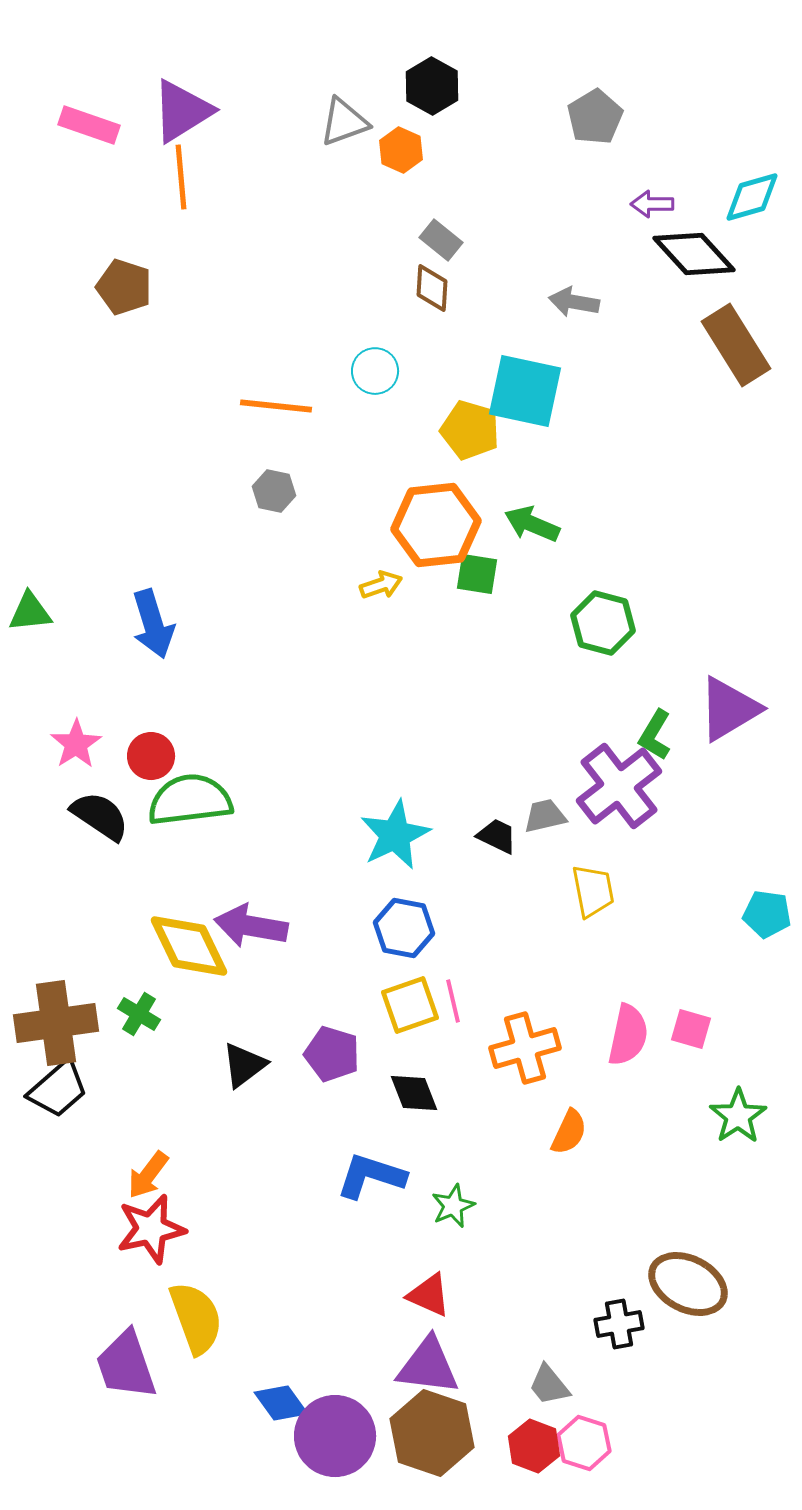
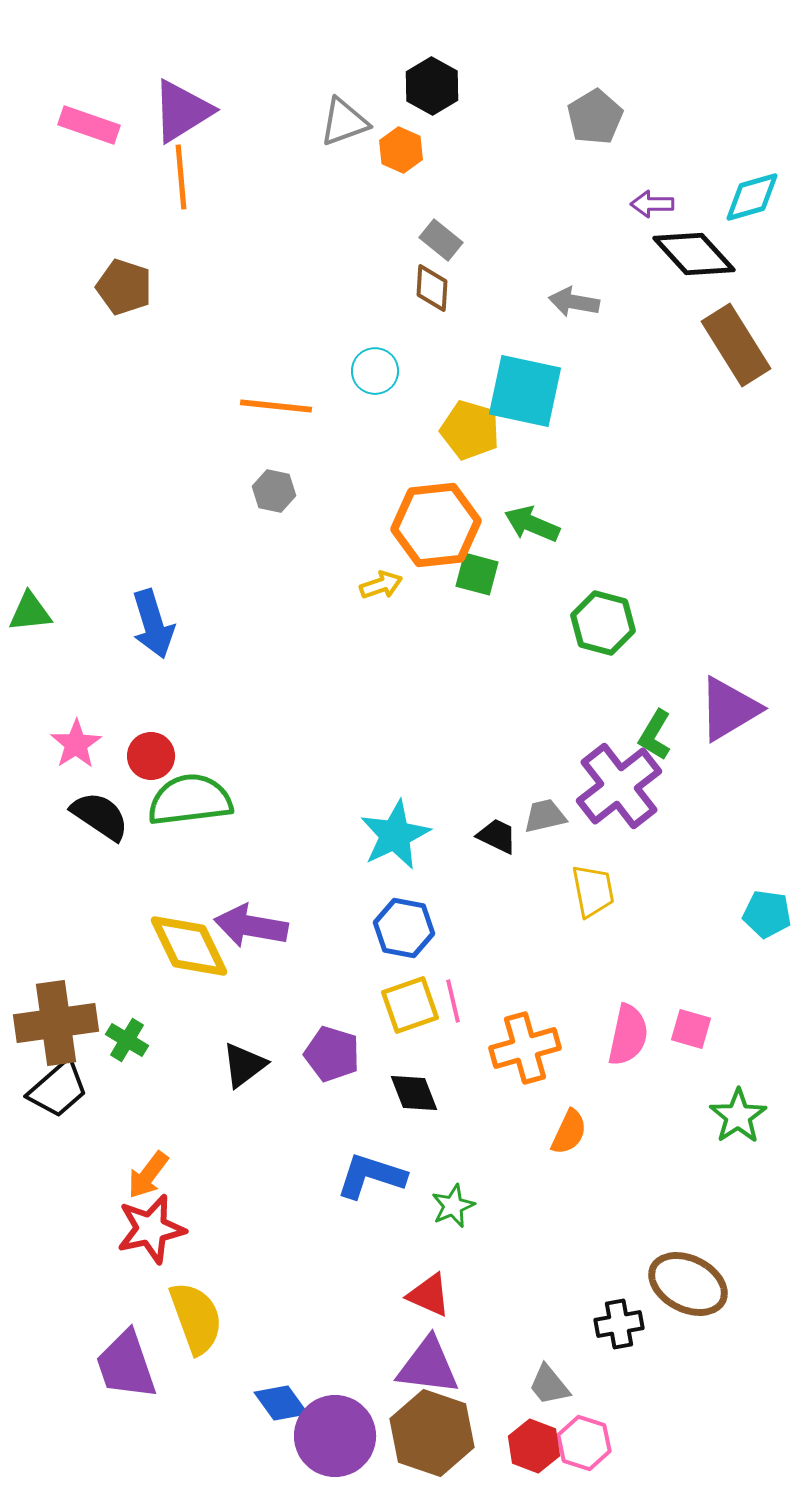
green square at (477, 574): rotated 6 degrees clockwise
green cross at (139, 1014): moved 12 px left, 26 px down
